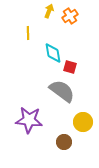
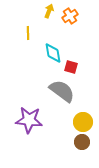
red square: moved 1 px right
brown circle: moved 18 px right
